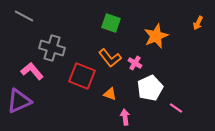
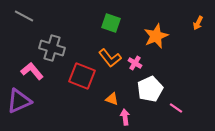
white pentagon: moved 1 px down
orange triangle: moved 2 px right, 5 px down
